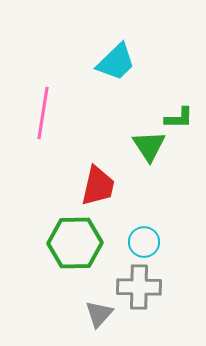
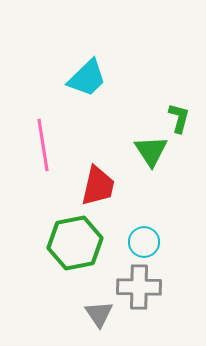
cyan trapezoid: moved 29 px left, 16 px down
pink line: moved 32 px down; rotated 18 degrees counterclockwise
green L-shape: rotated 76 degrees counterclockwise
green triangle: moved 2 px right, 5 px down
green hexagon: rotated 10 degrees counterclockwise
gray triangle: rotated 16 degrees counterclockwise
